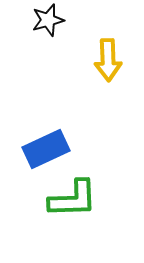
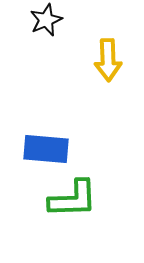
black star: moved 2 px left; rotated 8 degrees counterclockwise
blue rectangle: rotated 30 degrees clockwise
